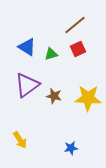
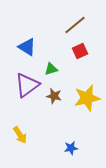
red square: moved 2 px right, 2 px down
green triangle: moved 15 px down
yellow star: moved 1 px left; rotated 16 degrees counterclockwise
yellow arrow: moved 5 px up
